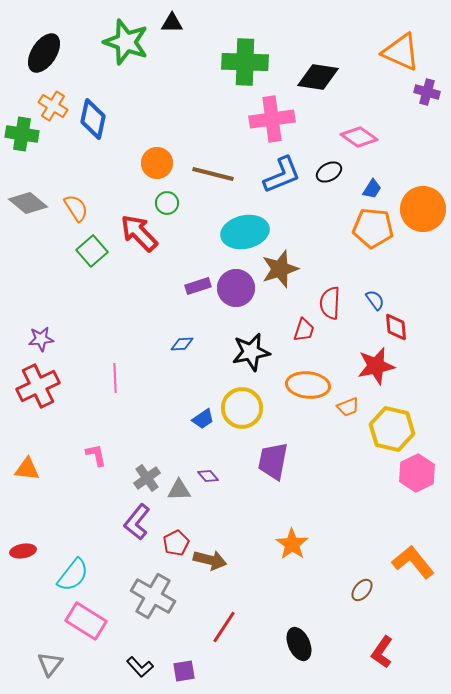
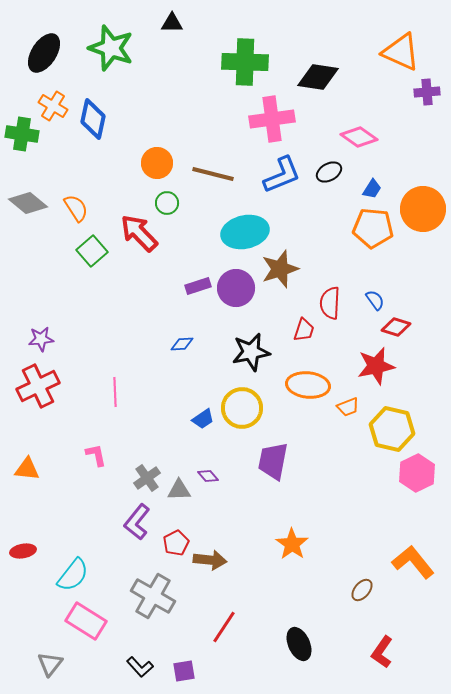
green star at (126, 42): moved 15 px left, 6 px down
purple cross at (427, 92): rotated 20 degrees counterclockwise
red diamond at (396, 327): rotated 68 degrees counterclockwise
pink line at (115, 378): moved 14 px down
brown arrow at (210, 560): rotated 8 degrees counterclockwise
